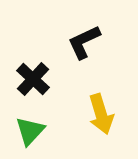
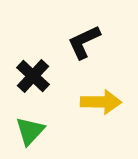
black cross: moved 3 px up
yellow arrow: moved 12 px up; rotated 72 degrees counterclockwise
